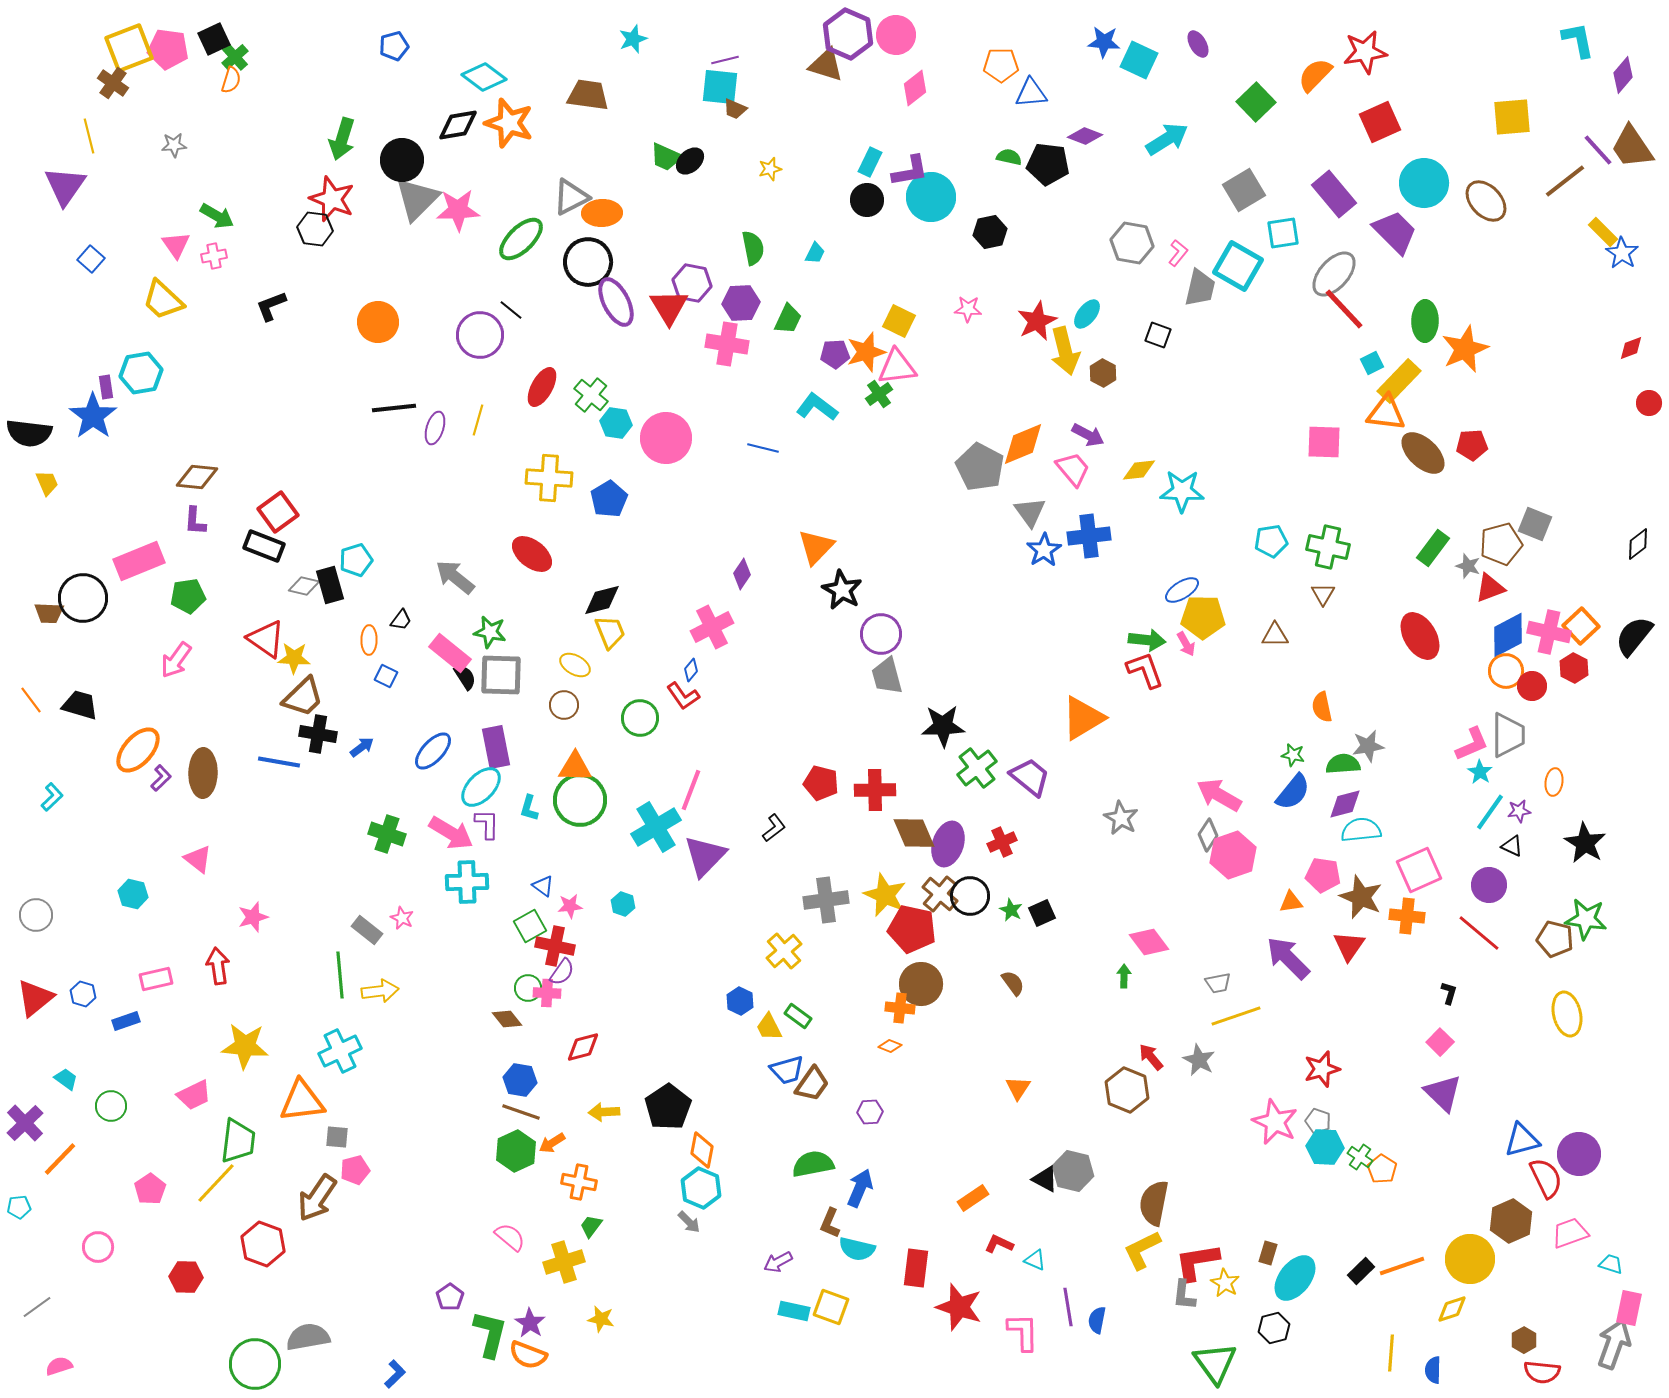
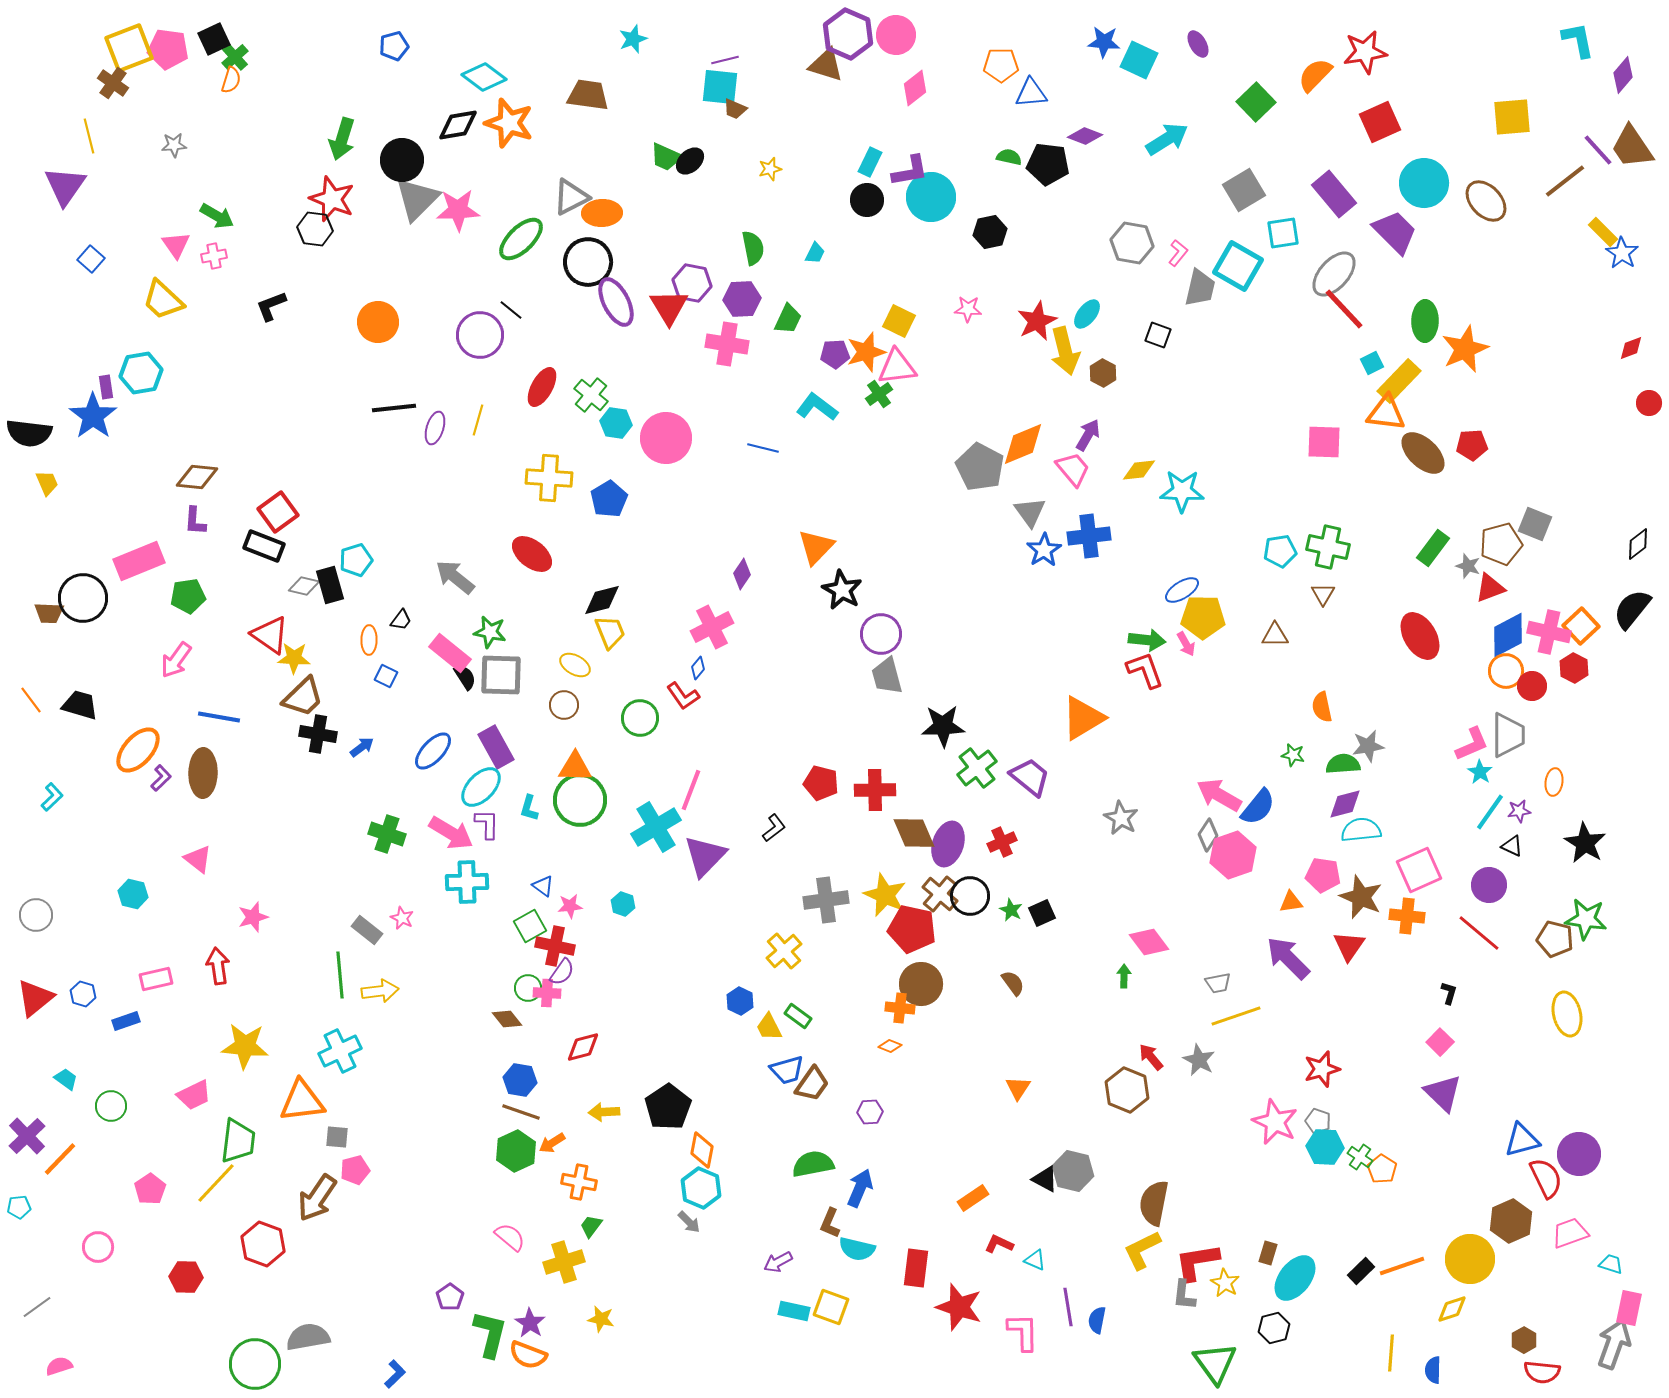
purple hexagon at (741, 303): moved 1 px right, 4 px up
purple arrow at (1088, 435): rotated 88 degrees counterclockwise
cyan pentagon at (1271, 541): moved 9 px right, 10 px down
black semicircle at (1634, 636): moved 2 px left, 27 px up
red triangle at (266, 639): moved 4 px right, 4 px up
blue diamond at (691, 670): moved 7 px right, 2 px up
purple rectangle at (496, 747): rotated 18 degrees counterclockwise
blue line at (279, 762): moved 60 px left, 45 px up
blue semicircle at (1293, 792): moved 35 px left, 15 px down
purple cross at (25, 1123): moved 2 px right, 13 px down
